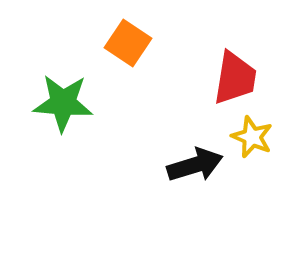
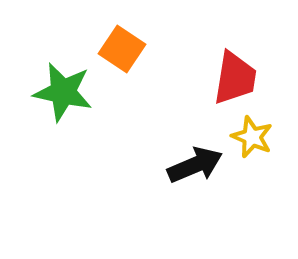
orange square: moved 6 px left, 6 px down
green star: moved 11 px up; rotated 8 degrees clockwise
black arrow: rotated 6 degrees counterclockwise
